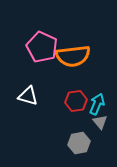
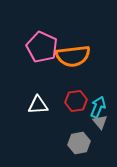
white triangle: moved 10 px right, 9 px down; rotated 20 degrees counterclockwise
cyan arrow: moved 1 px right, 3 px down
